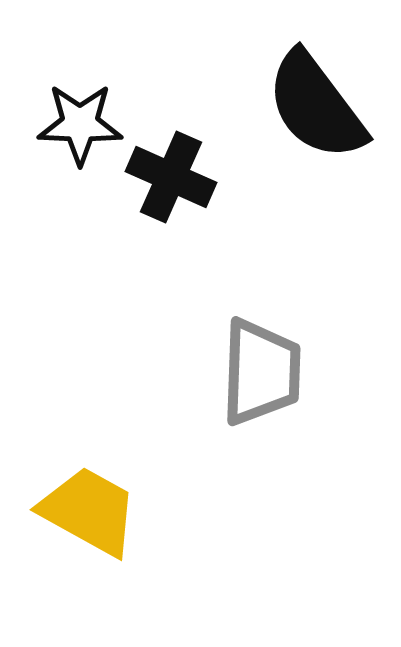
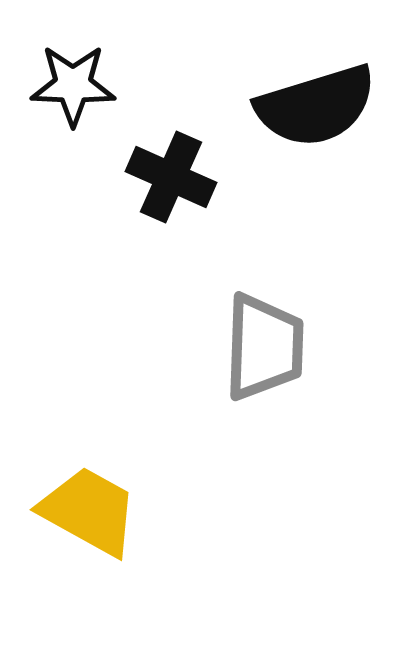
black semicircle: rotated 70 degrees counterclockwise
black star: moved 7 px left, 39 px up
gray trapezoid: moved 3 px right, 25 px up
